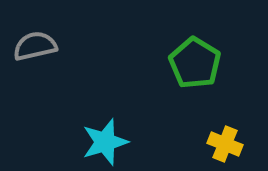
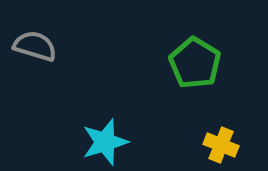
gray semicircle: rotated 30 degrees clockwise
yellow cross: moved 4 px left, 1 px down
